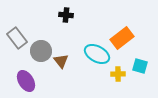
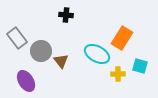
orange rectangle: rotated 20 degrees counterclockwise
